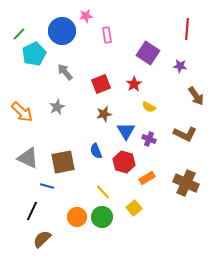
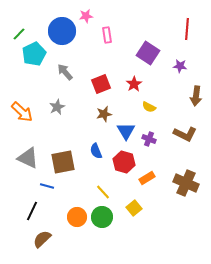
brown arrow: rotated 42 degrees clockwise
